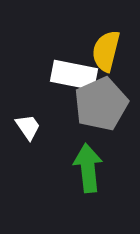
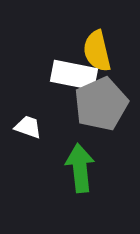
yellow semicircle: moved 9 px left; rotated 27 degrees counterclockwise
white trapezoid: rotated 36 degrees counterclockwise
green arrow: moved 8 px left
